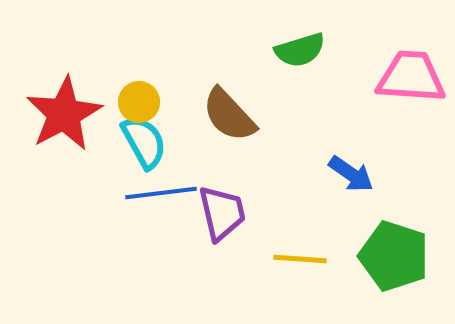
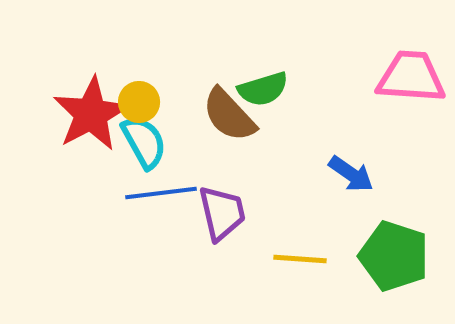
green semicircle: moved 37 px left, 39 px down
red star: moved 27 px right
